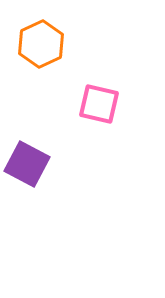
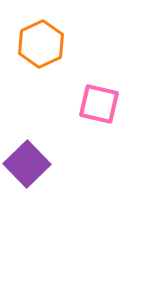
purple square: rotated 18 degrees clockwise
